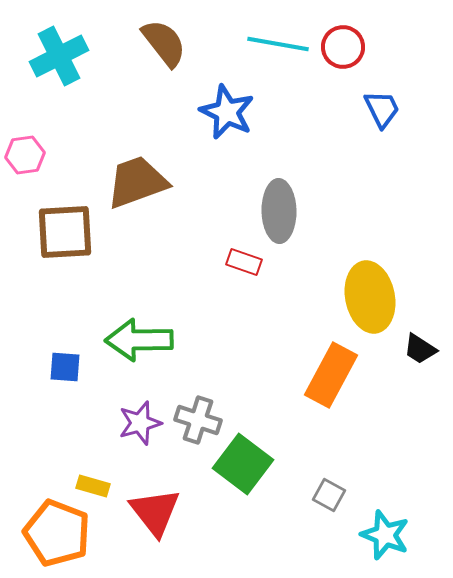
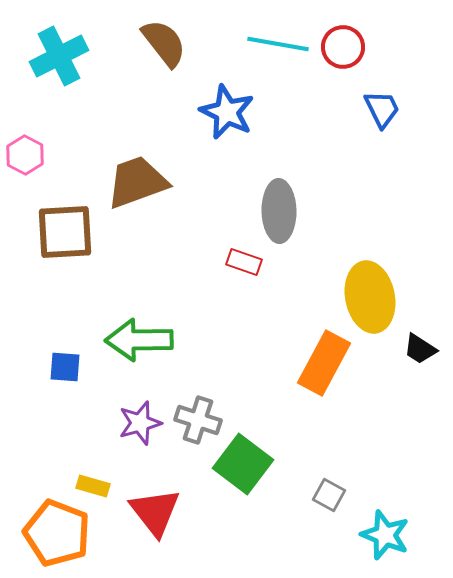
pink hexagon: rotated 24 degrees counterclockwise
orange rectangle: moved 7 px left, 12 px up
